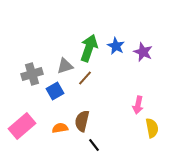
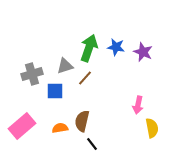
blue star: moved 1 px down; rotated 18 degrees counterclockwise
blue square: rotated 30 degrees clockwise
black line: moved 2 px left, 1 px up
